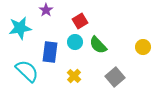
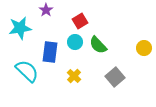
yellow circle: moved 1 px right, 1 px down
